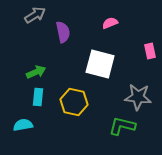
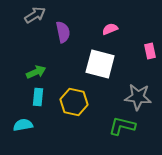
pink semicircle: moved 6 px down
